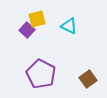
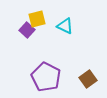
cyan triangle: moved 4 px left
purple pentagon: moved 5 px right, 3 px down
